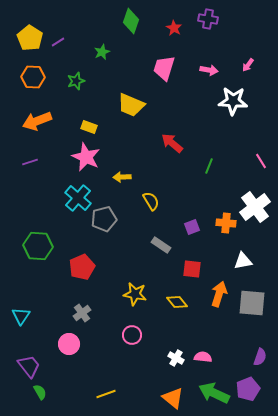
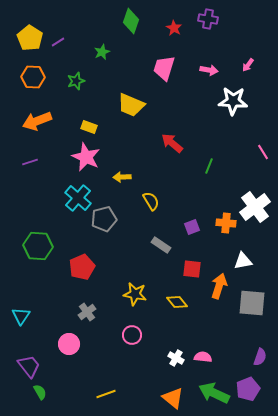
pink line at (261, 161): moved 2 px right, 9 px up
orange arrow at (219, 294): moved 8 px up
gray cross at (82, 313): moved 5 px right, 1 px up
